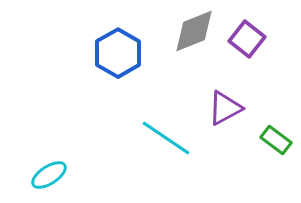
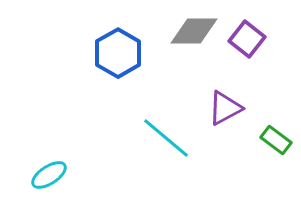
gray diamond: rotated 21 degrees clockwise
cyan line: rotated 6 degrees clockwise
